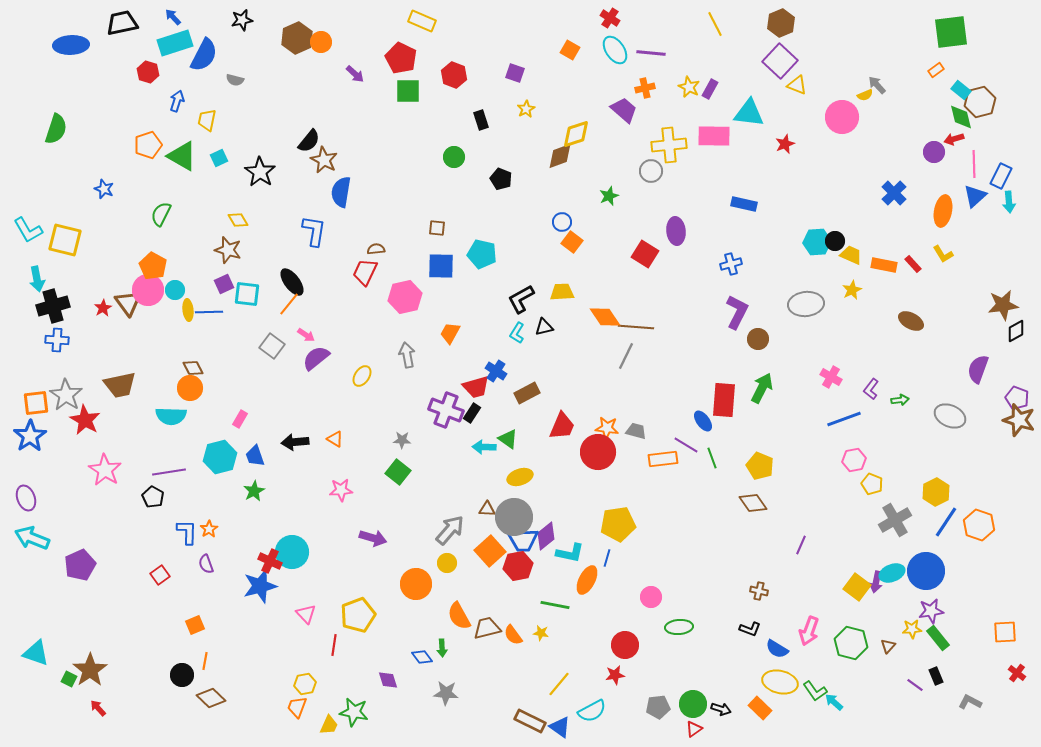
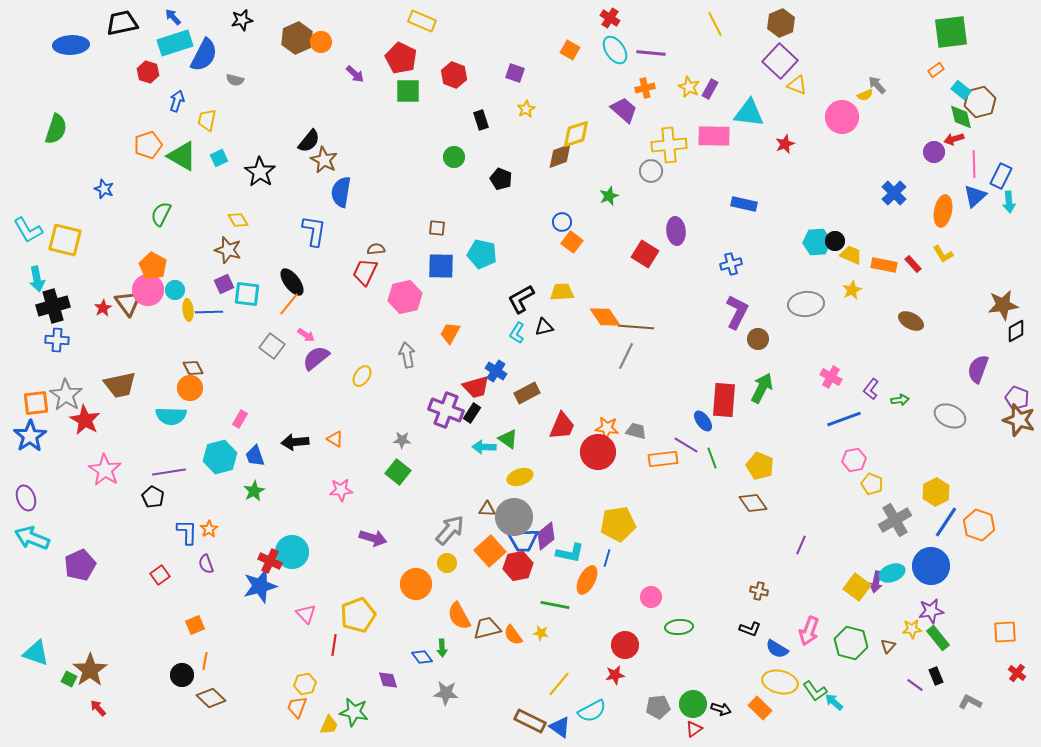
blue circle at (926, 571): moved 5 px right, 5 px up
